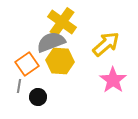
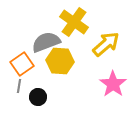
yellow cross: moved 12 px right
gray semicircle: moved 5 px left
orange square: moved 5 px left
pink star: moved 4 px down
